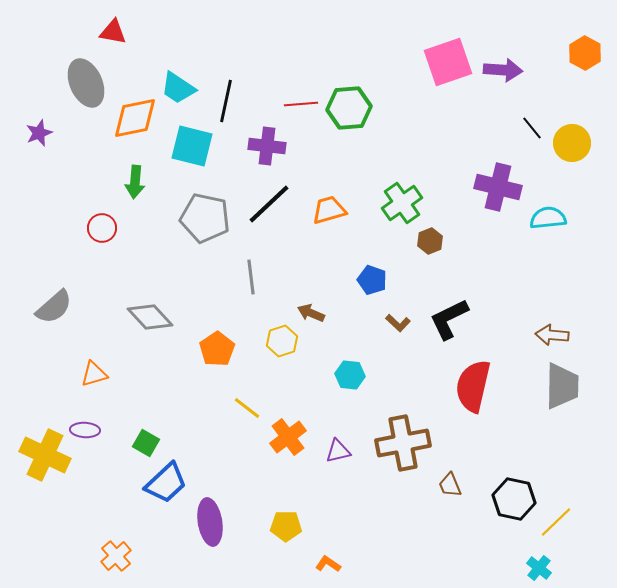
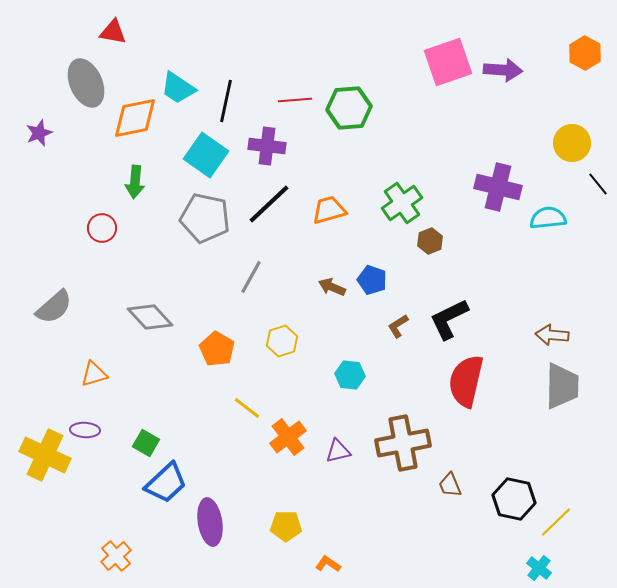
red line at (301, 104): moved 6 px left, 4 px up
black line at (532, 128): moved 66 px right, 56 px down
cyan square at (192, 146): moved 14 px right, 9 px down; rotated 21 degrees clockwise
gray line at (251, 277): rotated 36 degrees clockwise
brown arrow at (311, 313): moved 21 px right, 26 px up
brown L-shape at (398, 323): moved 3 px down; rotated 105 degrees clockwise
orange pentagon at (217, 349): rotated 8 degrees counterclockwise
red semicircle at (473, 386): moved 7 px left, 5 px up
